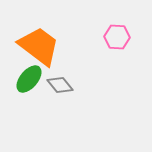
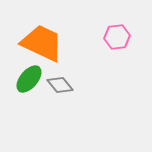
pink hexagon: rotated 10 degrees counterclockwise
orange trapezoid: moved 3 px right, 3 px up; rotated 12 degrees counterclockwise
